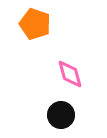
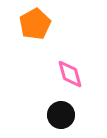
orange pentagon: rotated 24 degrees clockwise
